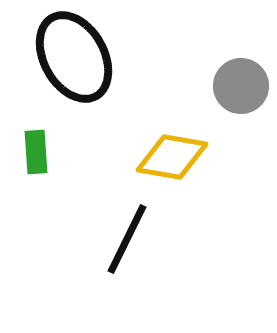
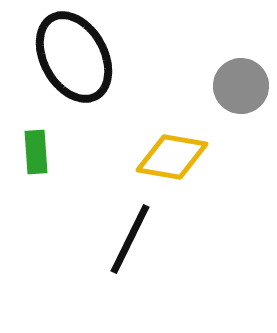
black line: moved 3 px right
